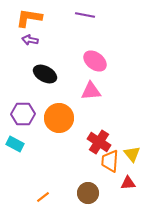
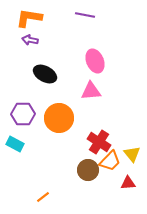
pink ellipse: rotated 30 degrees clockwise
orange trapezoid: rotated 140 degrees counterclockwise
brown circle: moved 23 px up
